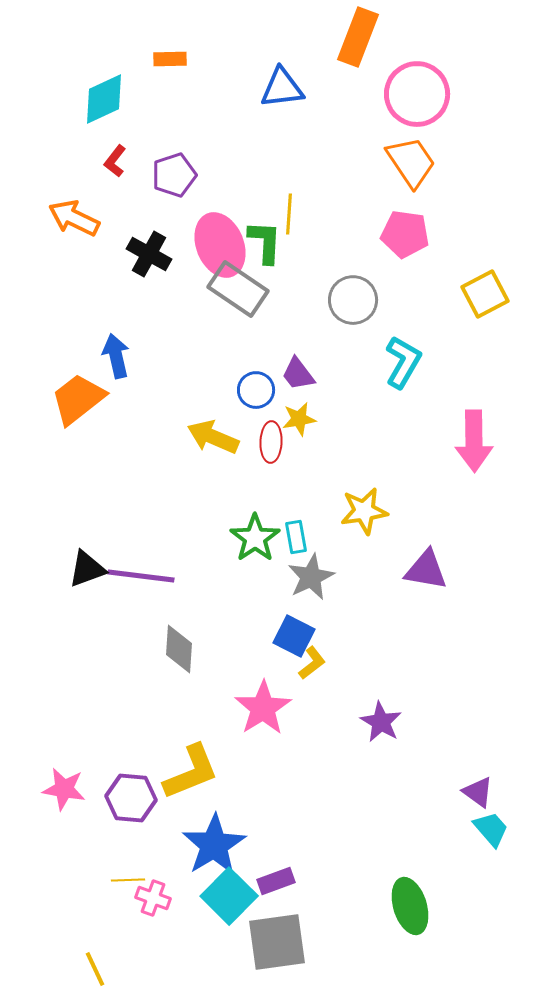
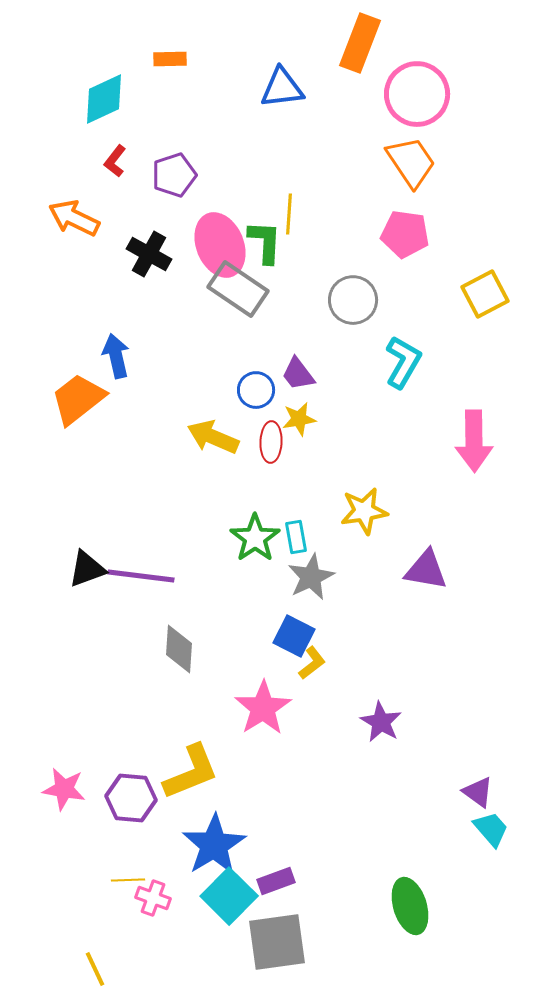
orange rectangle at (358, 37): moved 2 px right, 6 px down
